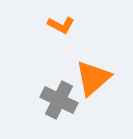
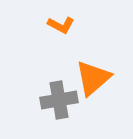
gray cross: rotated 36 degrees counterclockwise
